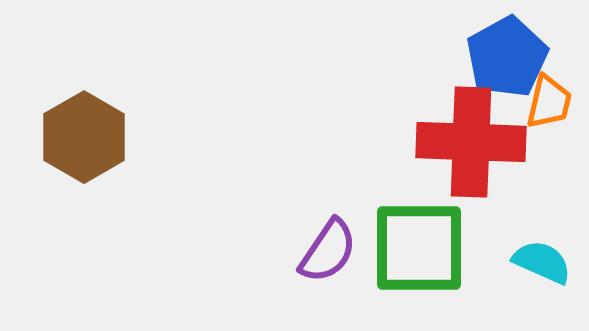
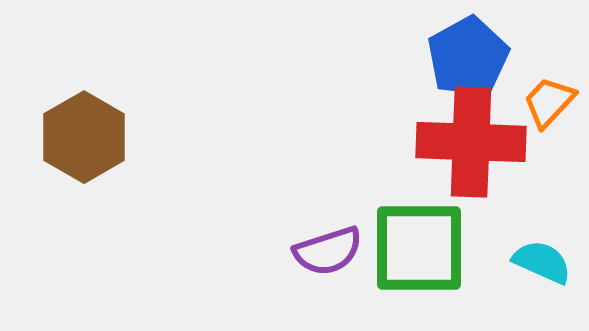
blue pentagon: moved 39 px left
orange trapezoid: rotated 150 degrees counterclockwise
purple semicircle: rotated 38 degrees clockwise
